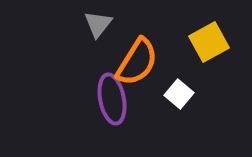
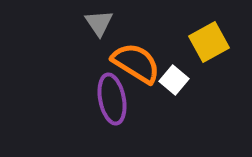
gray triangle: moved 1 px right, 1 px up; rotated 12 degrees counterclockwise
orange semicircle: moved 1 px left, 1 px down; rotated 90 degrees counterclockwise
white square: moved 5 px left, 14 px up
